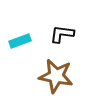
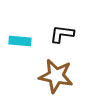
cyan rectangle: rotated 25 degrees clockwise
